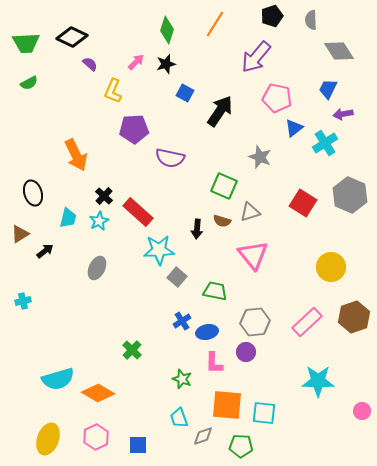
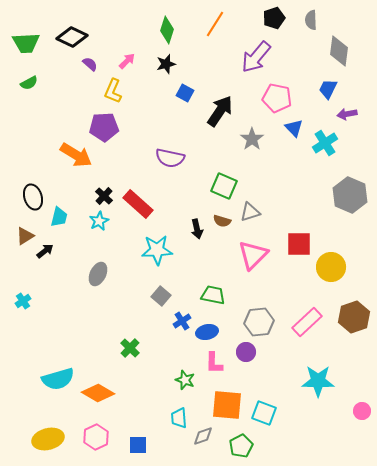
black pentagon at (272, 16): moved 2 px right, 2 px down
gray diamond at (339, 51): rotated 40 degrees clockwise
pink arrow at (136, 62): moved 9 px left, 1 px up
purple arrow at (343, 114): moved 4 px right
blue triangle at (294, 128): rotated 36 degrees counterclockwise
purple pentagon at (134, 129): moved 30 px left, 2 px up
orange arrow at (76, 155): rotated 32 degrees counterclockwise
gray star at (260, 157): moved 8 px left, 18 px up; rotated 15 degrees clockwise
black ellipse at (33, 193): moved 4 px down
red square at (303, 203): moved 4 px left, 41 px down; rotated 32 degrees counterclockwise
red rectangle at (138, 212): moved 8 px up
cyan trapezoid at (68, 218): moved 9 px left, 1 px up
black arrow at (197, 229): rotated 18 degrees counterclockwise
brown triangle at (20, 234): moved 5 px right, 2 px down
cyan star at (159, 250): moved 2 px left
pink triangle at (253, 255): rotated 24 degrees clockwise
gray ellipse at (97, 268): moved 1 px right, 6 px down
gray square at (177, 277): moved 16 px left, 19 px down
green trapezoid at (215, 291): moved 2 px left, 4 px down
cyan cross at (23, 301): rotated 21 degrees counterclockwise
gray hexagon at (255, 322): moved 4 px right
green cross at (132, 350): moved 2 px left, 2 px up
green star at (182, 379): moved 3 px right, 1 px down
cyan square at (264, 413): rotated 15 degrees clockwise
cyan trapezoid at (179, 418): rotated 15 degrees clockwise
yellow ellipse at (48, 439): rotated 56 degrees clockwise
green pentagon at (241, 446): rotated 30 degrees counterclockwise
